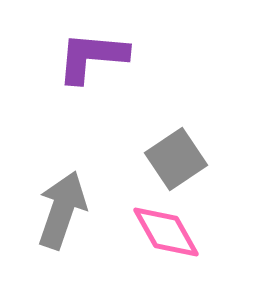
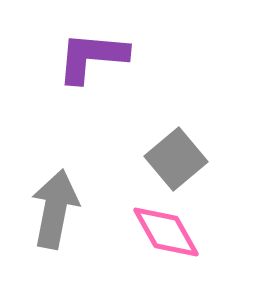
gray square: rotated 6 degrees counterclockwise
gray arrow: moved 7 px left, 1 px up; rotated 8 degrees counterclockwise
